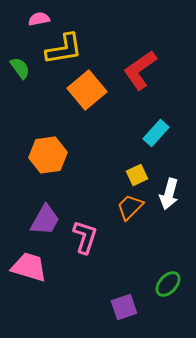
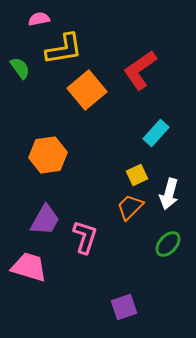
green ellipse: moved 40 px up
